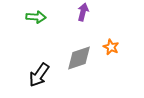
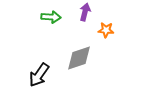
purple arrow: moved 2 px right
green arrow: moved 15 px right
orange star: moved 5 px left, 17 px up; rotated 21 degrees counterclockwise
